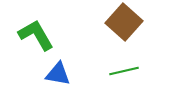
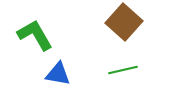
green L-shape: moved 1 px left
green line: moved 1 px left, 1 px up
